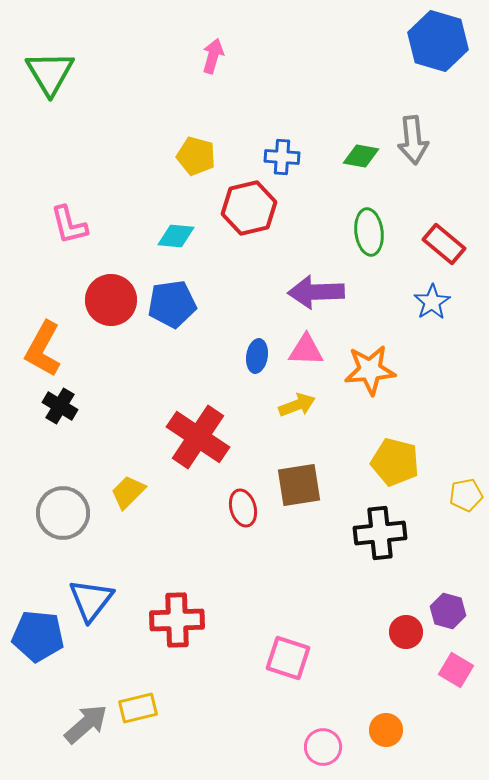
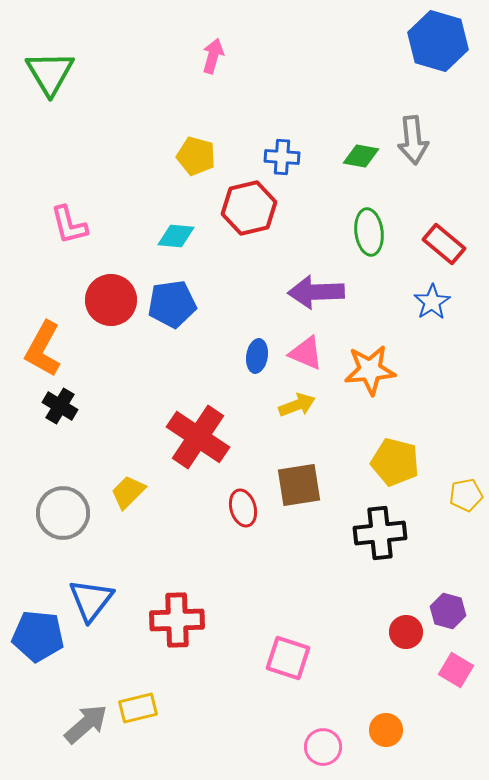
pink triangle at (306, 350): moved 3 px down; rotated 21 degrees clockwise
